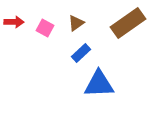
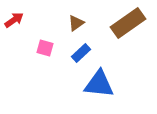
red arrow: moved 2 px up; rotated 36 degrees counterclockwise
pink square: moved 20 px down; rotated 12 degrees counterclockwise
blue triangle: rotated 8 degrees clockwise
